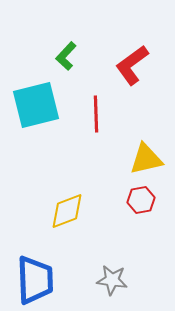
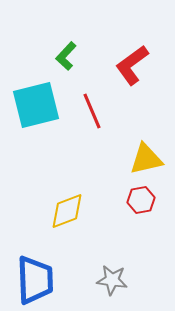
red line: moved 4 px left, 3 px up; rotated 21 degrees counterclockwise
